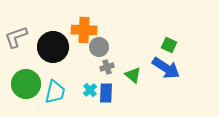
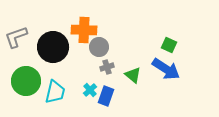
blue arrow: moved 1 px down
green circle: moved 3 px up
blue rectangle: moved 3 px down; rotated 18 degrees clockwise
